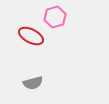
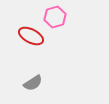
gray semicircle: rotated 18 degrees counterclockwise
